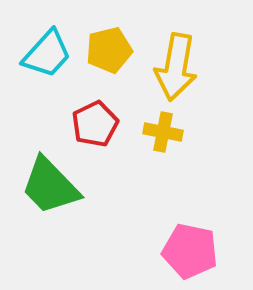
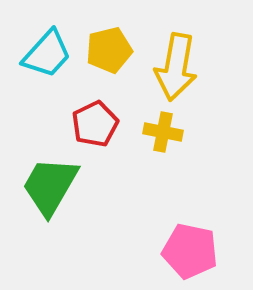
green trapezoid: rotated 74 degrees clockwise
